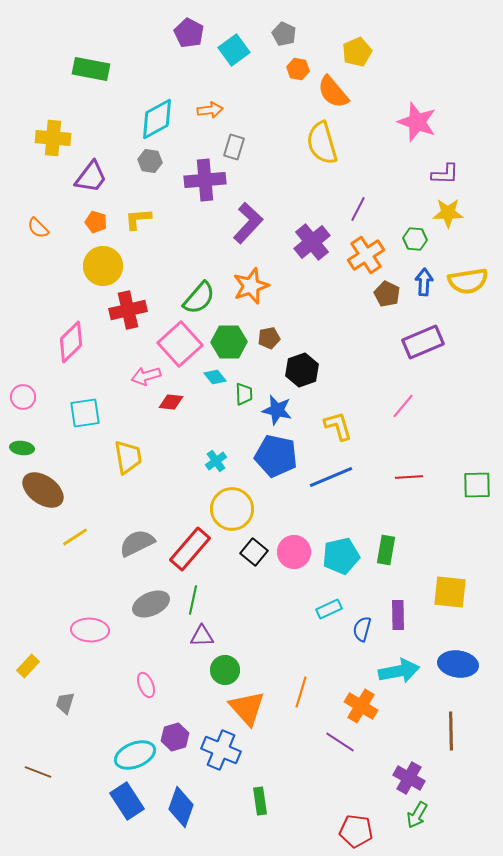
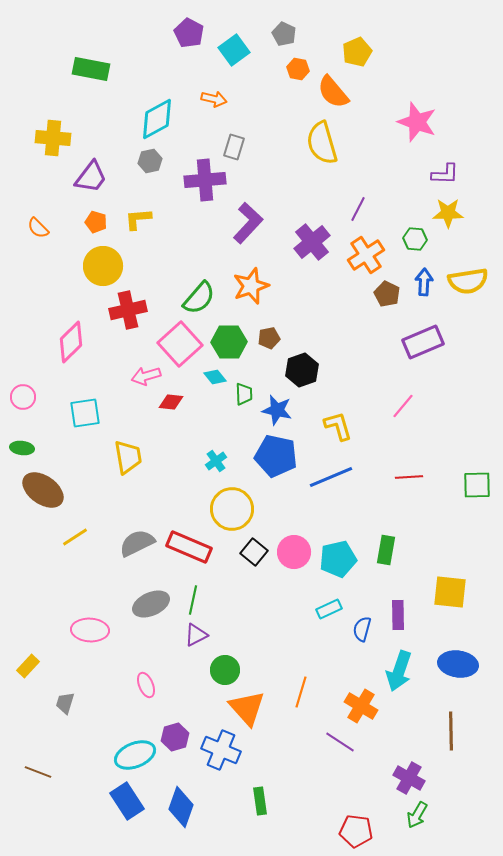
orange arrow at (210, 110): moved 4 px right, 11 px up; rotated 20 degrees clockwise
gray hexagon at (150, 161): rotated 20 degrees counterclockwise
red rectangle at (190, 549): moved 1 px left, 2 px up; rotated 72 degrees clockwise
cyan pentagon at (341, 556): moved 3 px left, 3 px down
purple triangle at (202, 636): moved 6 px left, 1 px up; rotated 25 degrees counterclockwise
cyan arrow at (399, 671): rotated 120 degrees clockwise
